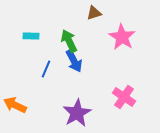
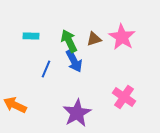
brown triangle: moved 26 px down
